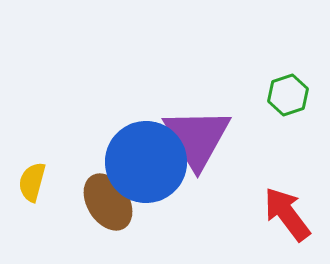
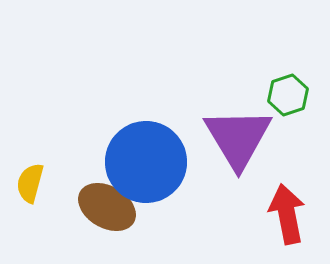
purple triangle: moved 41 px right
yellow semicircle: moved 2 px left, 1 px down
brown ellipse: moved 1 px left, 5 px down; rotated 28 degrees counterclockwise
red arrow: rotated 26 degrees clockwise
